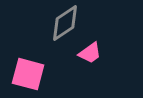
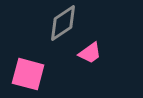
gray diamond: moved 2 px left
